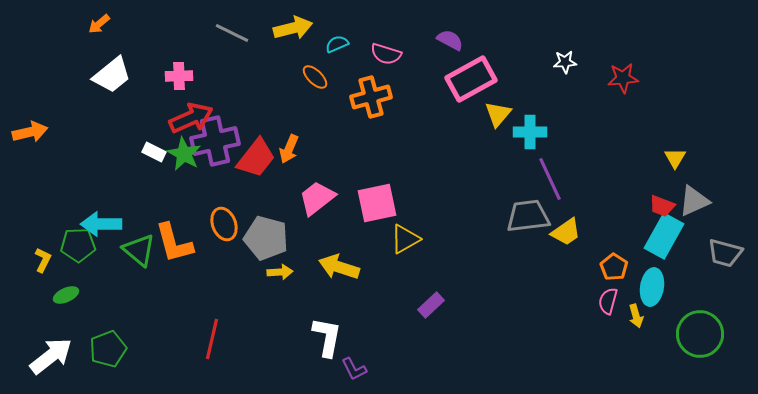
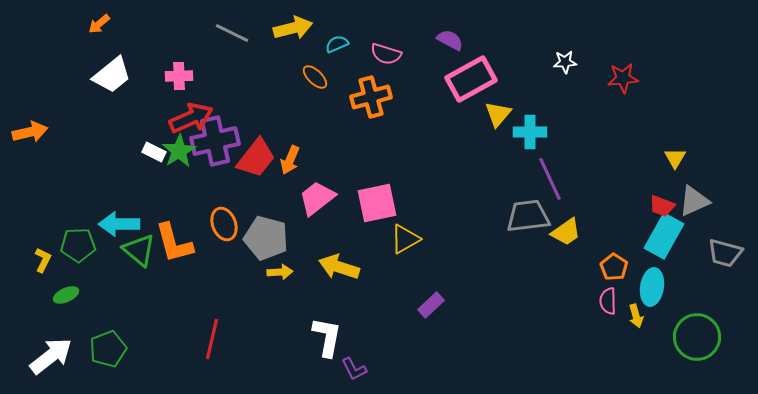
orange arrow at (289, 149): moved 1 px right, 11 px down
green star at (184, 154): moved 5 px left, 3 px up; rotated 12 degrees clockwise
cyan arrow at (101, 224): moved 18 px right
pink semicircle at (608, 301): rotated 16 degrees counterclockwise
green circle at (700, 334): moved 3 px left, 3 px down
